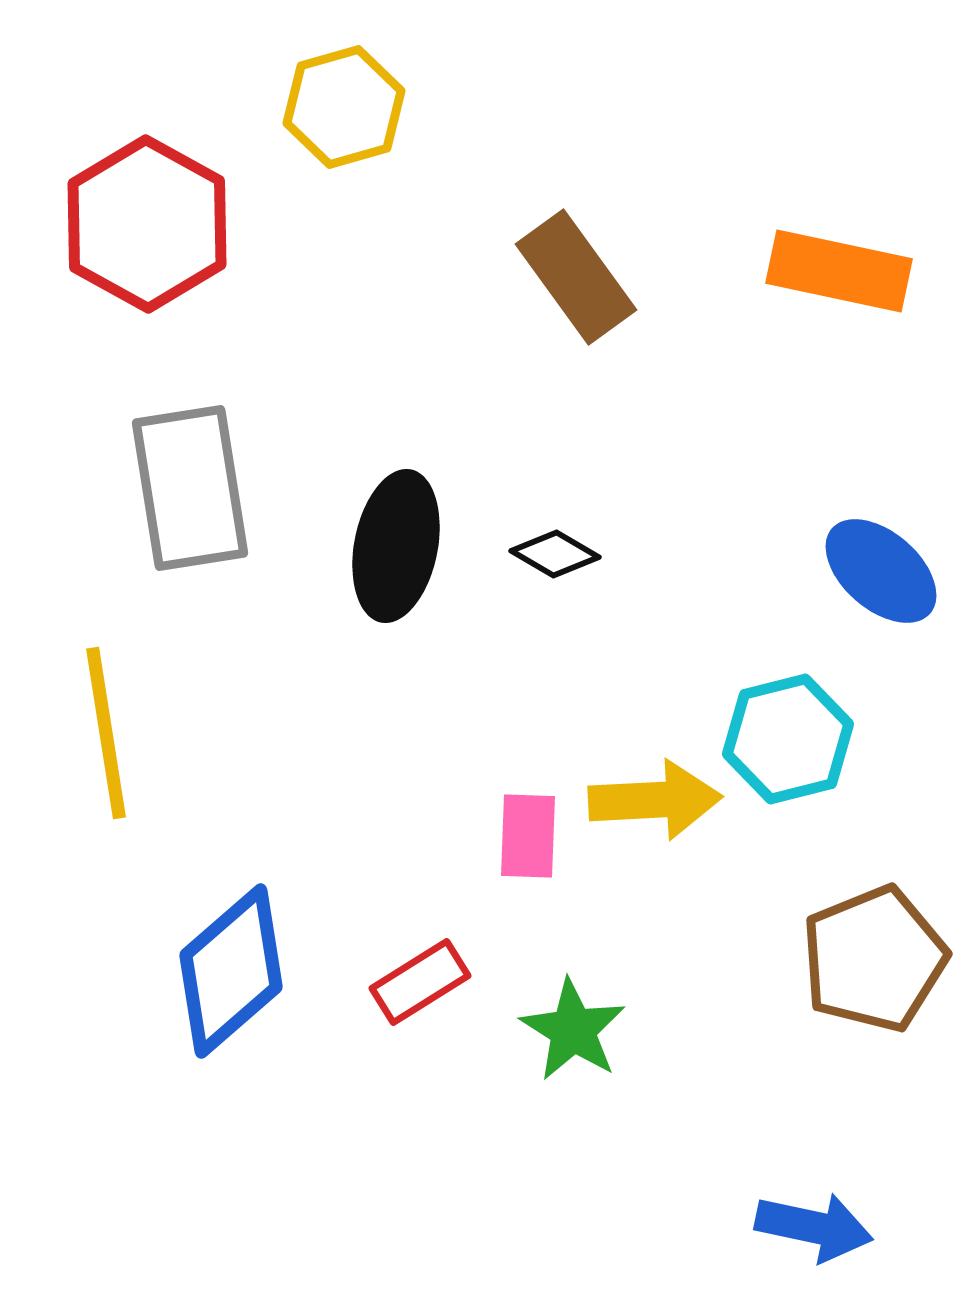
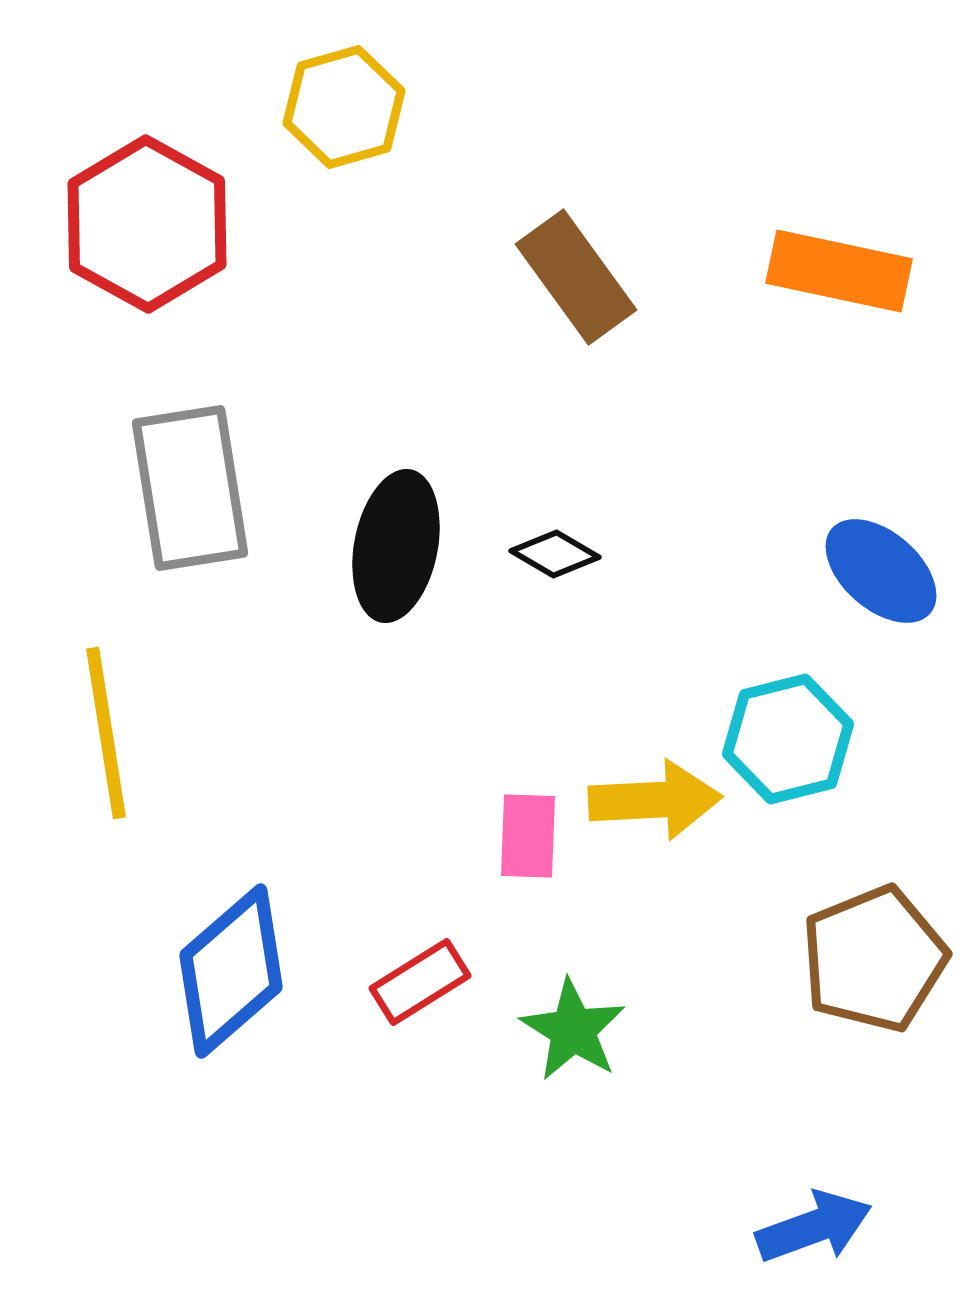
blue arrow: rotated 32 degrees counterclockwise
